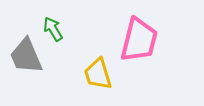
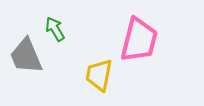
green arrow: moved 2 px right
yellow trapezoid: moved 1 px right, 1 px down; rotated 28 degrees clockwise
